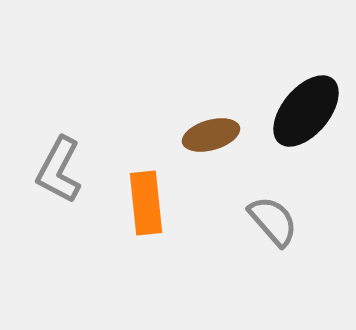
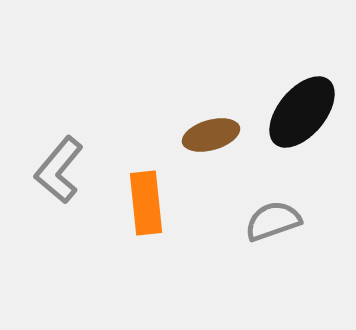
black ellipse: moved 4 px left, 1 px down
gray L-shape: rotated 12 degrees clockwise
gray semicircle: rotated 68 degrees counterclockwise
